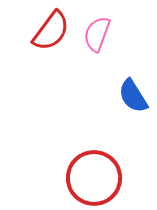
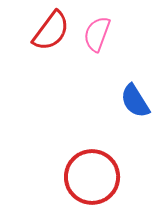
blue semicircle: moved 2 px right, 5 px down
red circle: moved 2 px left, 1 px up
